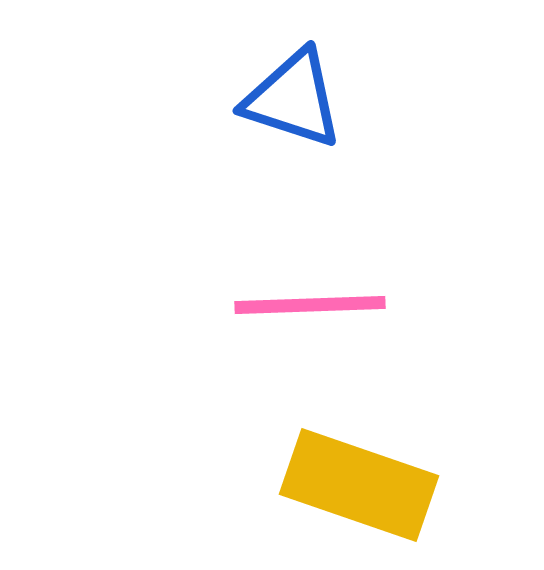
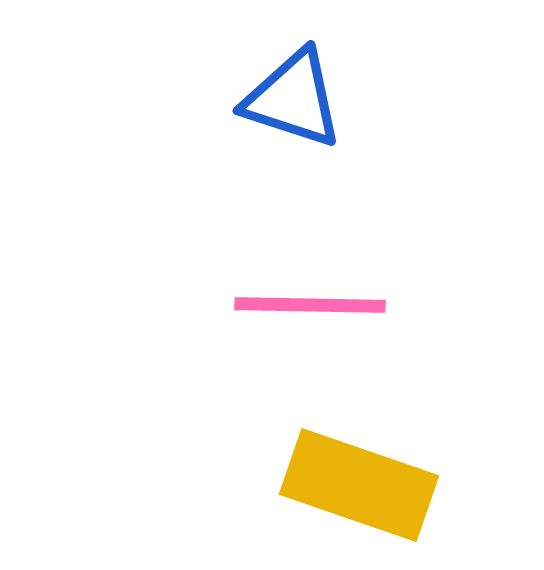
pink line: rotated 3 degrees clockwise
